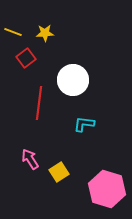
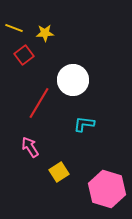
yellow line: moved 1 px right, 4 px up
red square: moved 2 px left, 3 px up
red line: rotated 24 degrees clockwise
pink arrow: moved 12 px up
